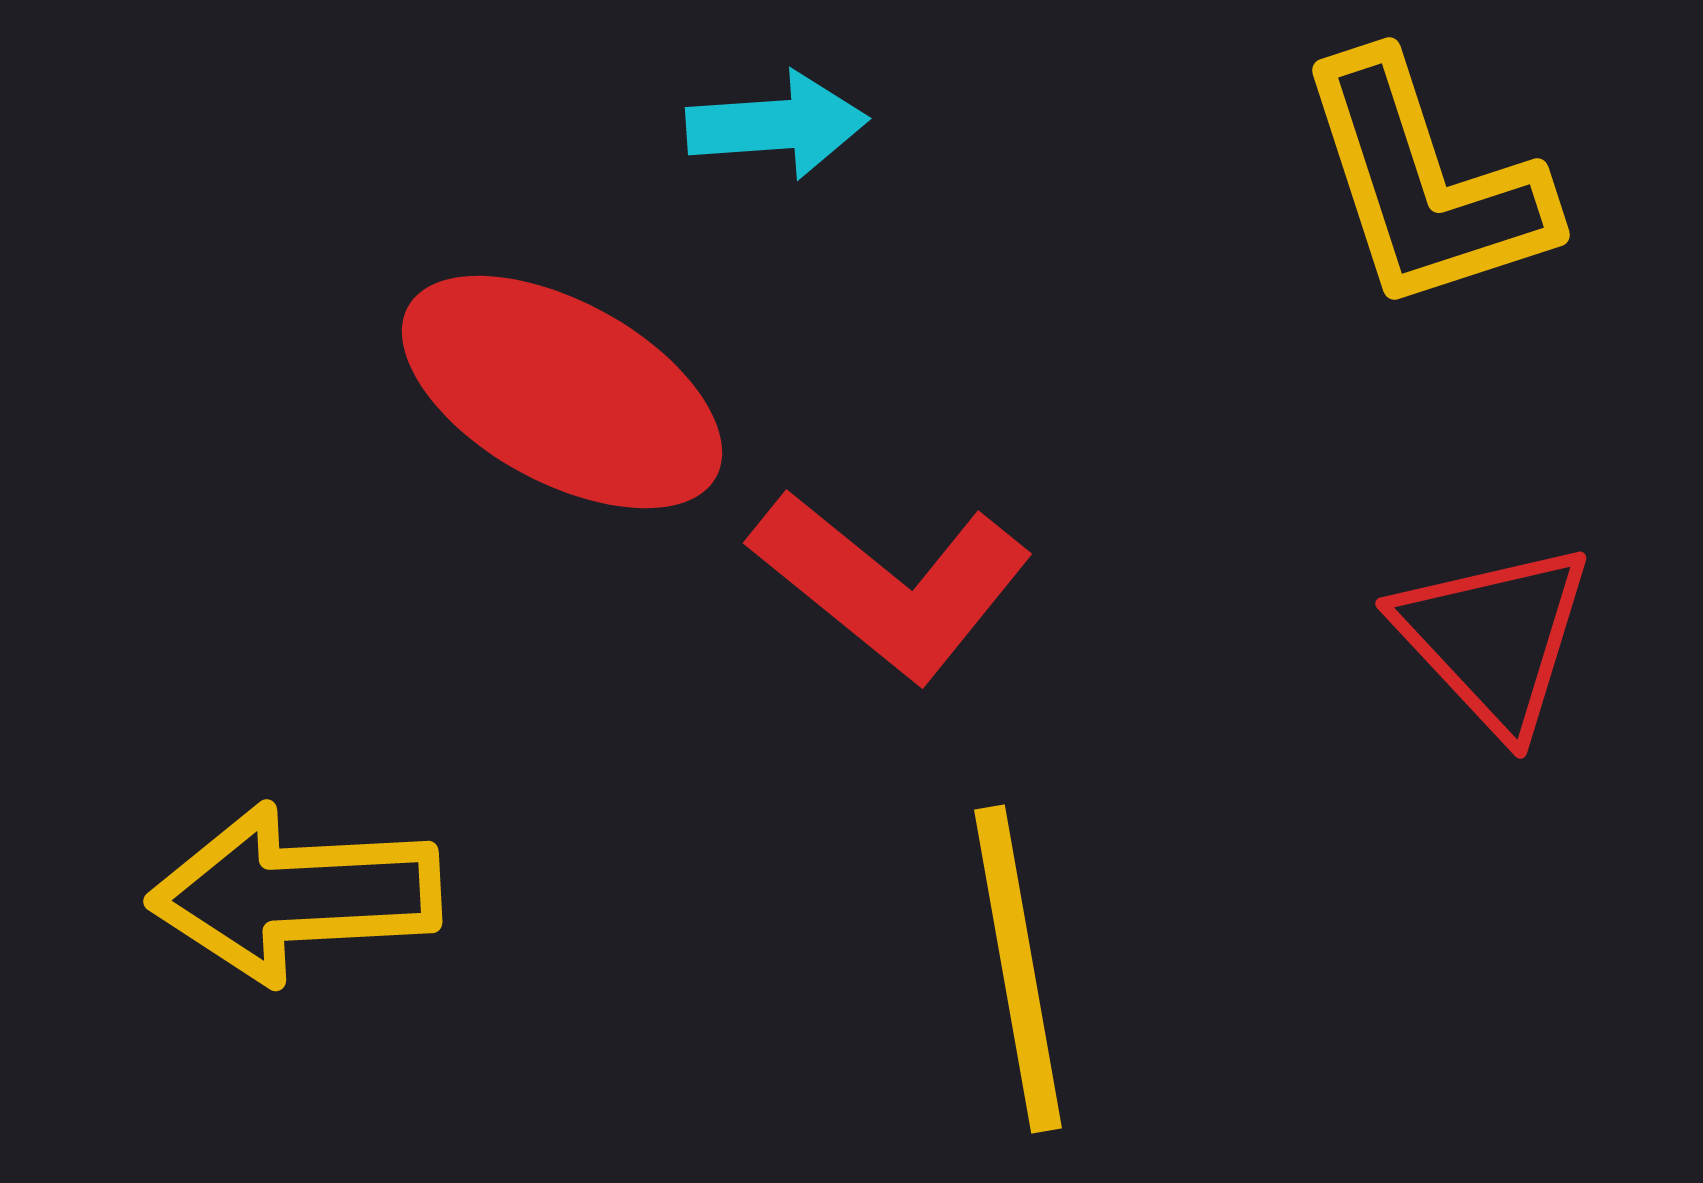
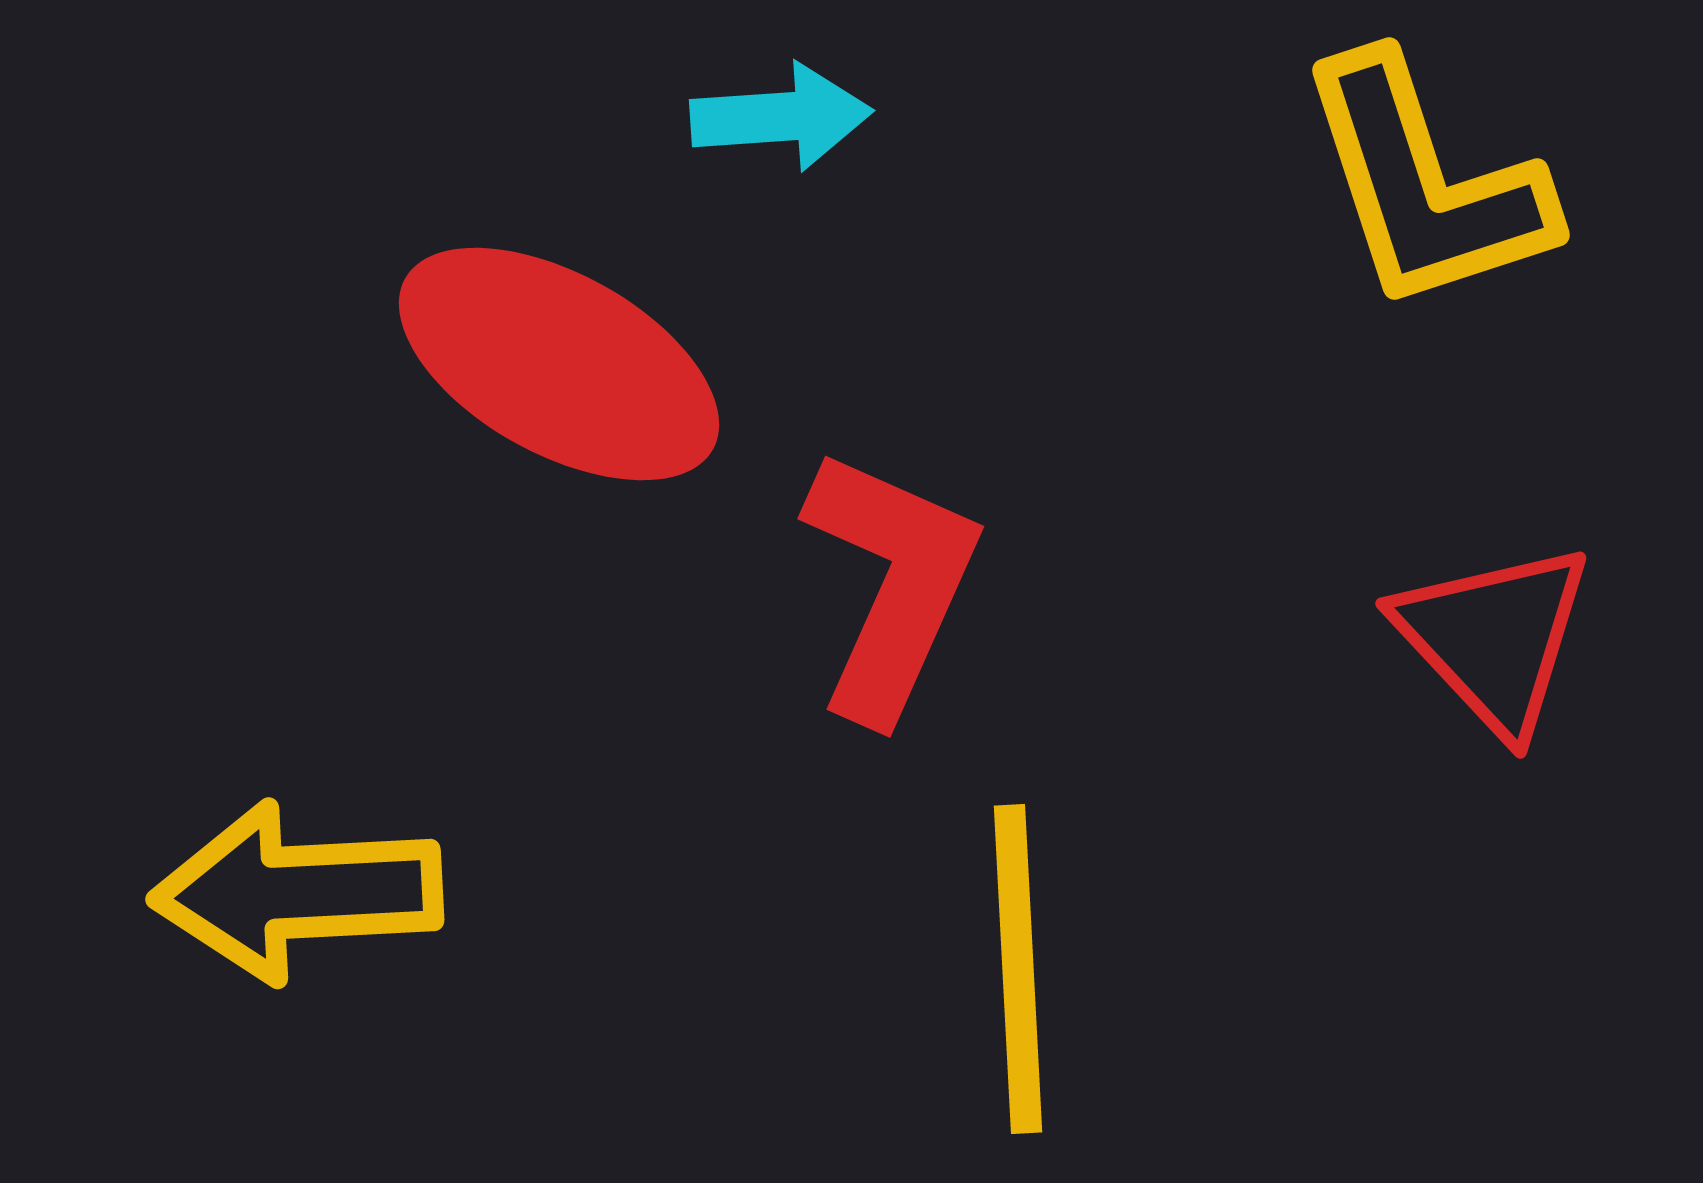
cyan arrow: moved 4 px right, 8 px up
red ellipse: moved 3 px left, 28 px up
red L-shape: rotated 105 degrees counterclockwise
yellow arrow: moved 2 px right, 2 px up
yellow line: rotated 7 degrees clockwise
